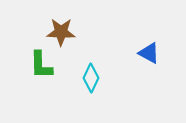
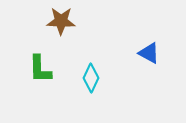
brown star: moved 11 px up
green L-shape: moved 1 px left, 4 px down
